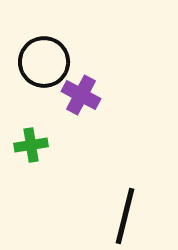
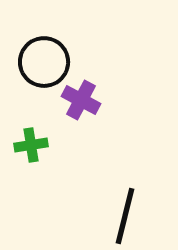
purple cross: moved 5 px down
